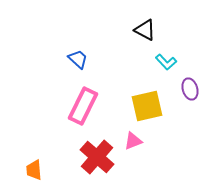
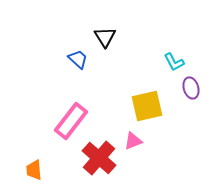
black triangle: moved 40 px left, 7 px down; rotated 30 degrees clockwise
cyan L-shape: moved 8 px right; rotated 15 degrees clockwise
purple ellipse: moved 1 px right, 1 px up
pink rectangle: moved 12 px left, 15 px down; rotated 12 degrees clockwise
red cross: moved 2 px right, 1 px down
